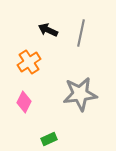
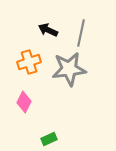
orange cross: rotated 15 degrees clockwise
gray star: moved 11 px left, 25 px up
